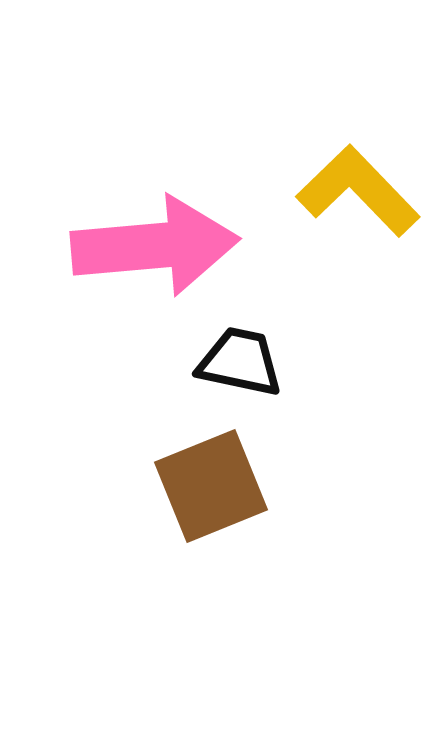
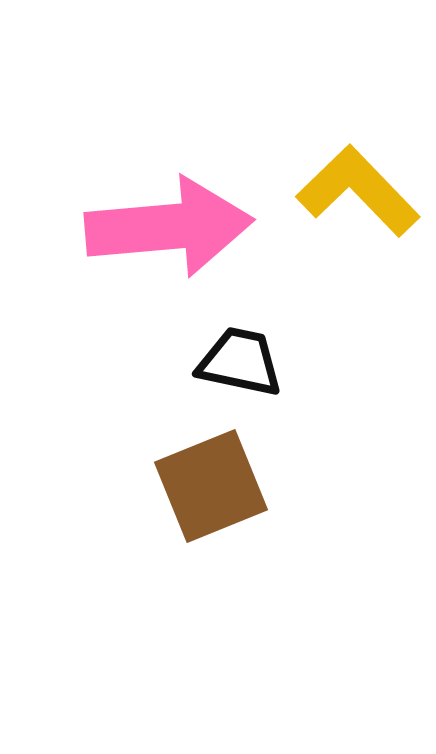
pink arrow: moved 14 px right, 19 px up
